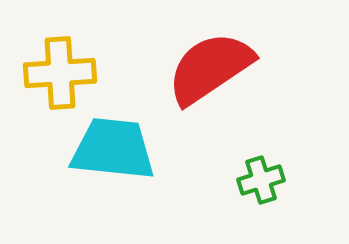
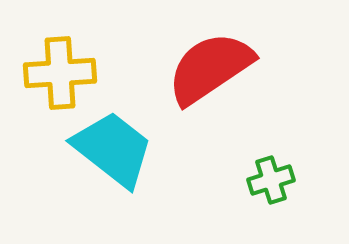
cyan trapezoid: rotated 32 degrees clockwise
green cross: moved 10 px right
